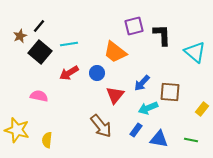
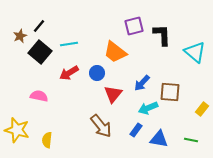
red triangle: moved 2 px left, 1 px up
